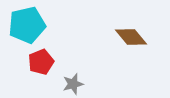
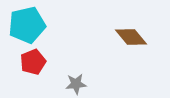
red pentagon: moved 8 px left
gray star: moved 3 px right; rotated 10 degrees clockwise
